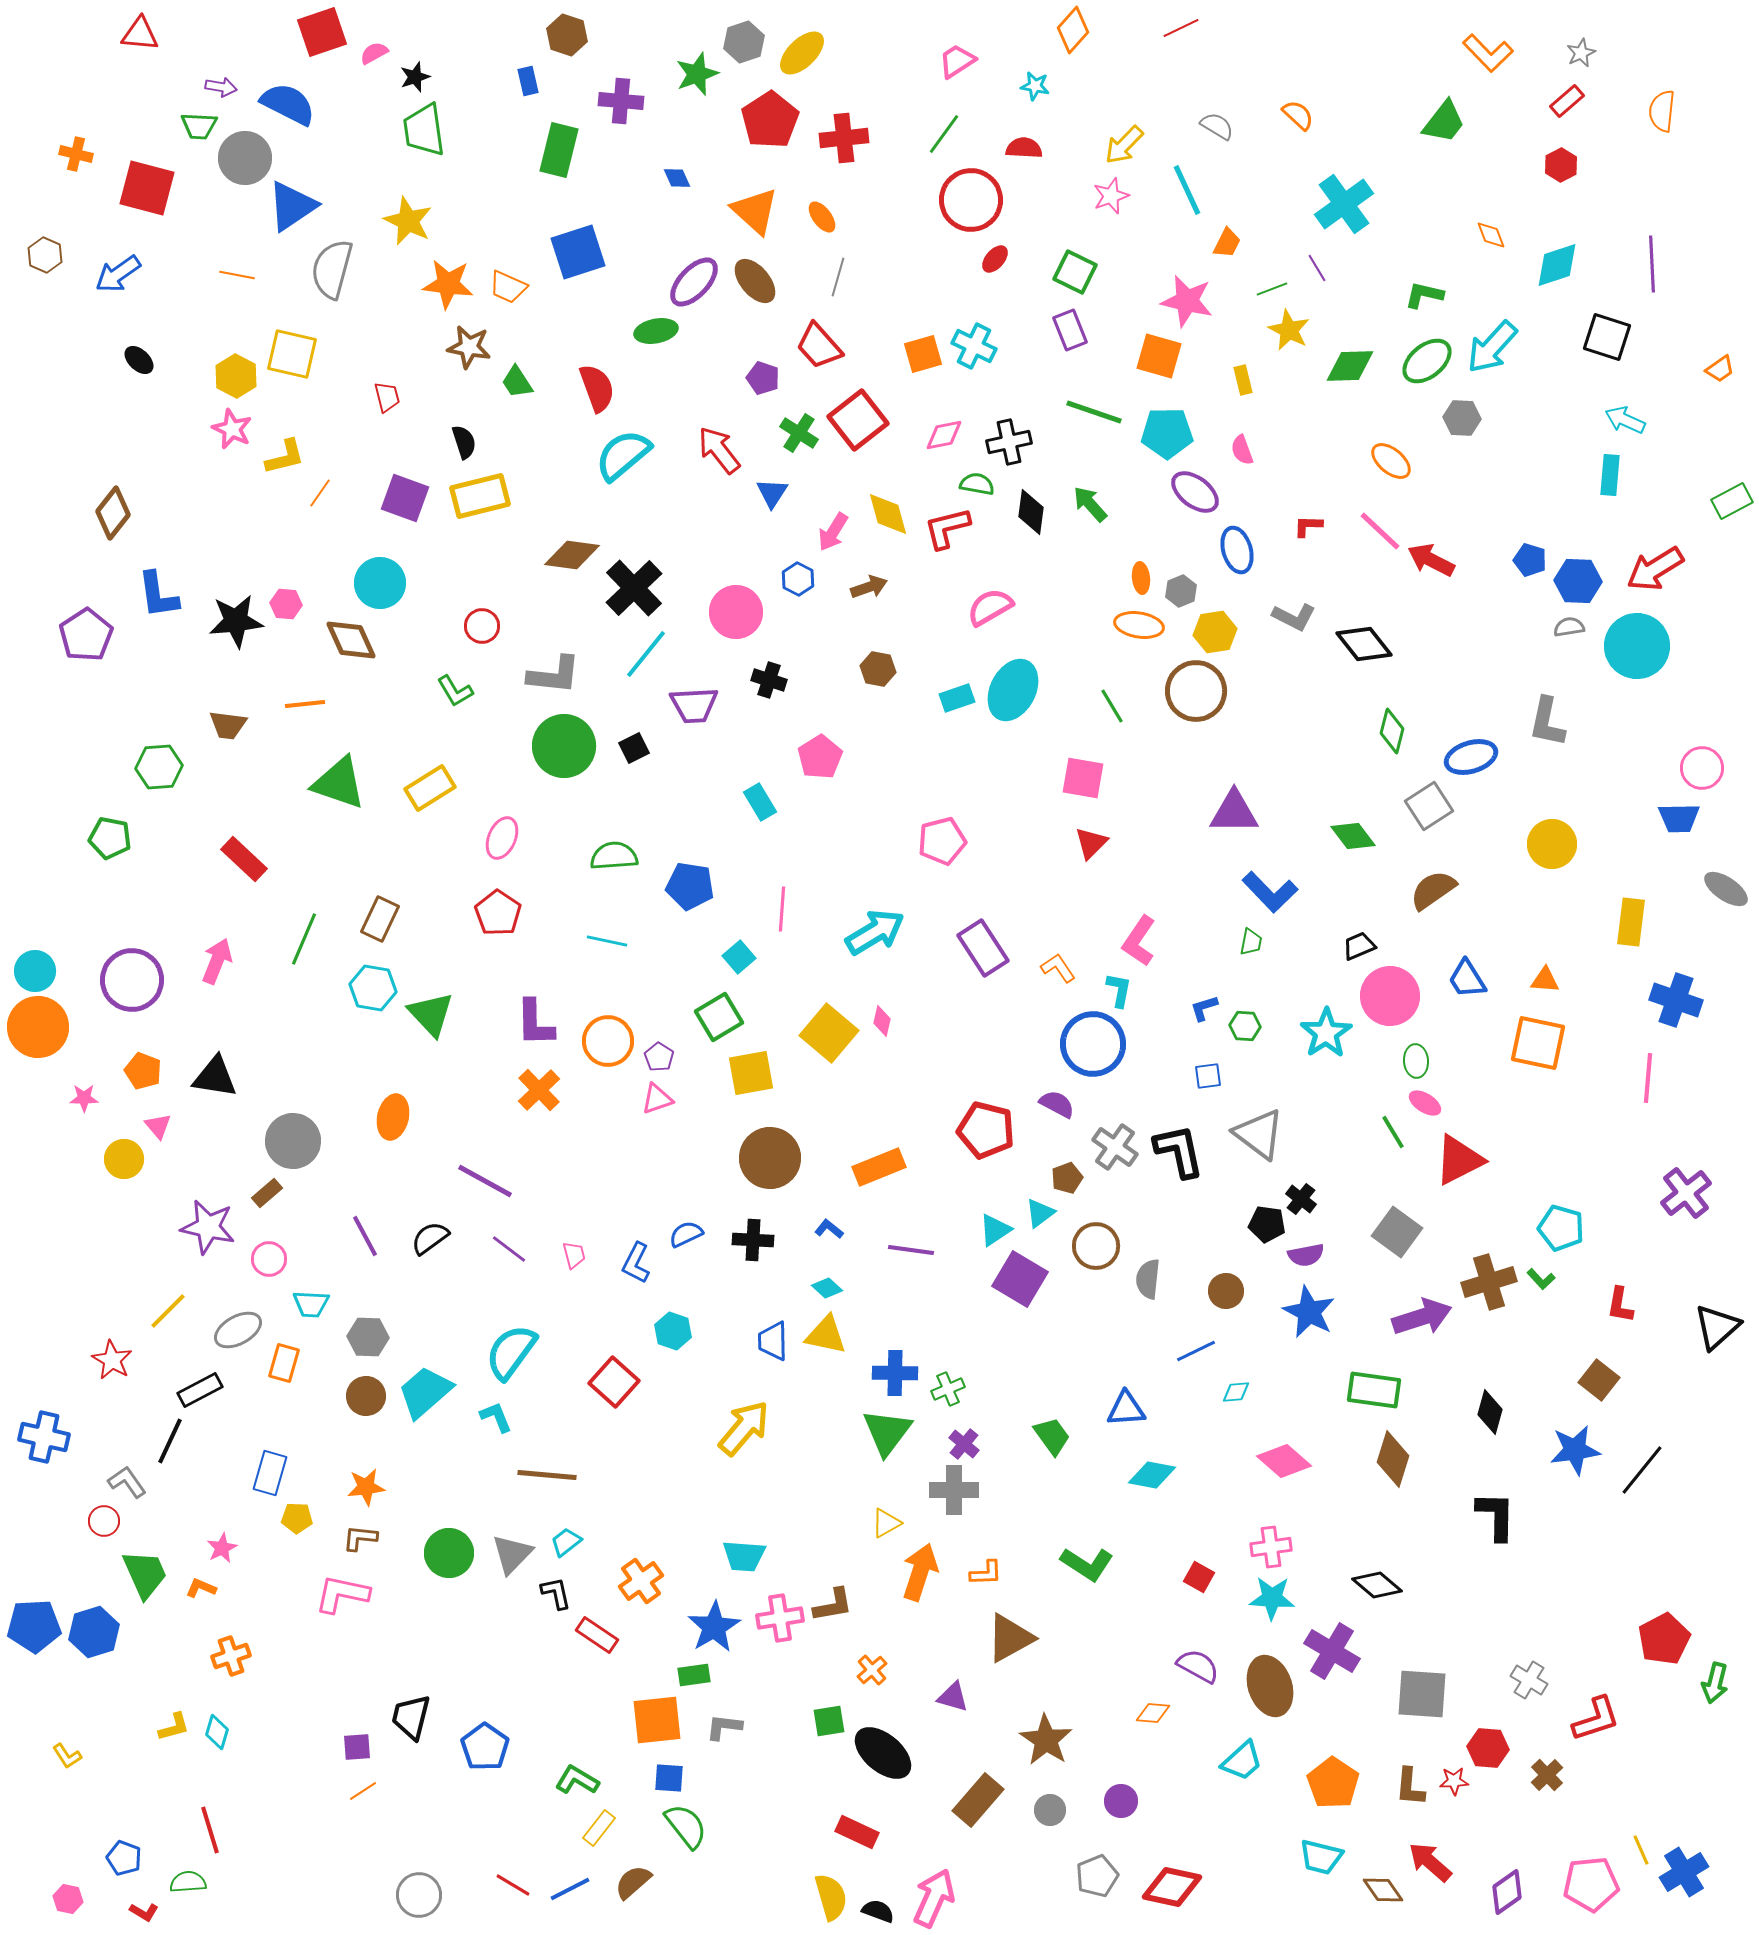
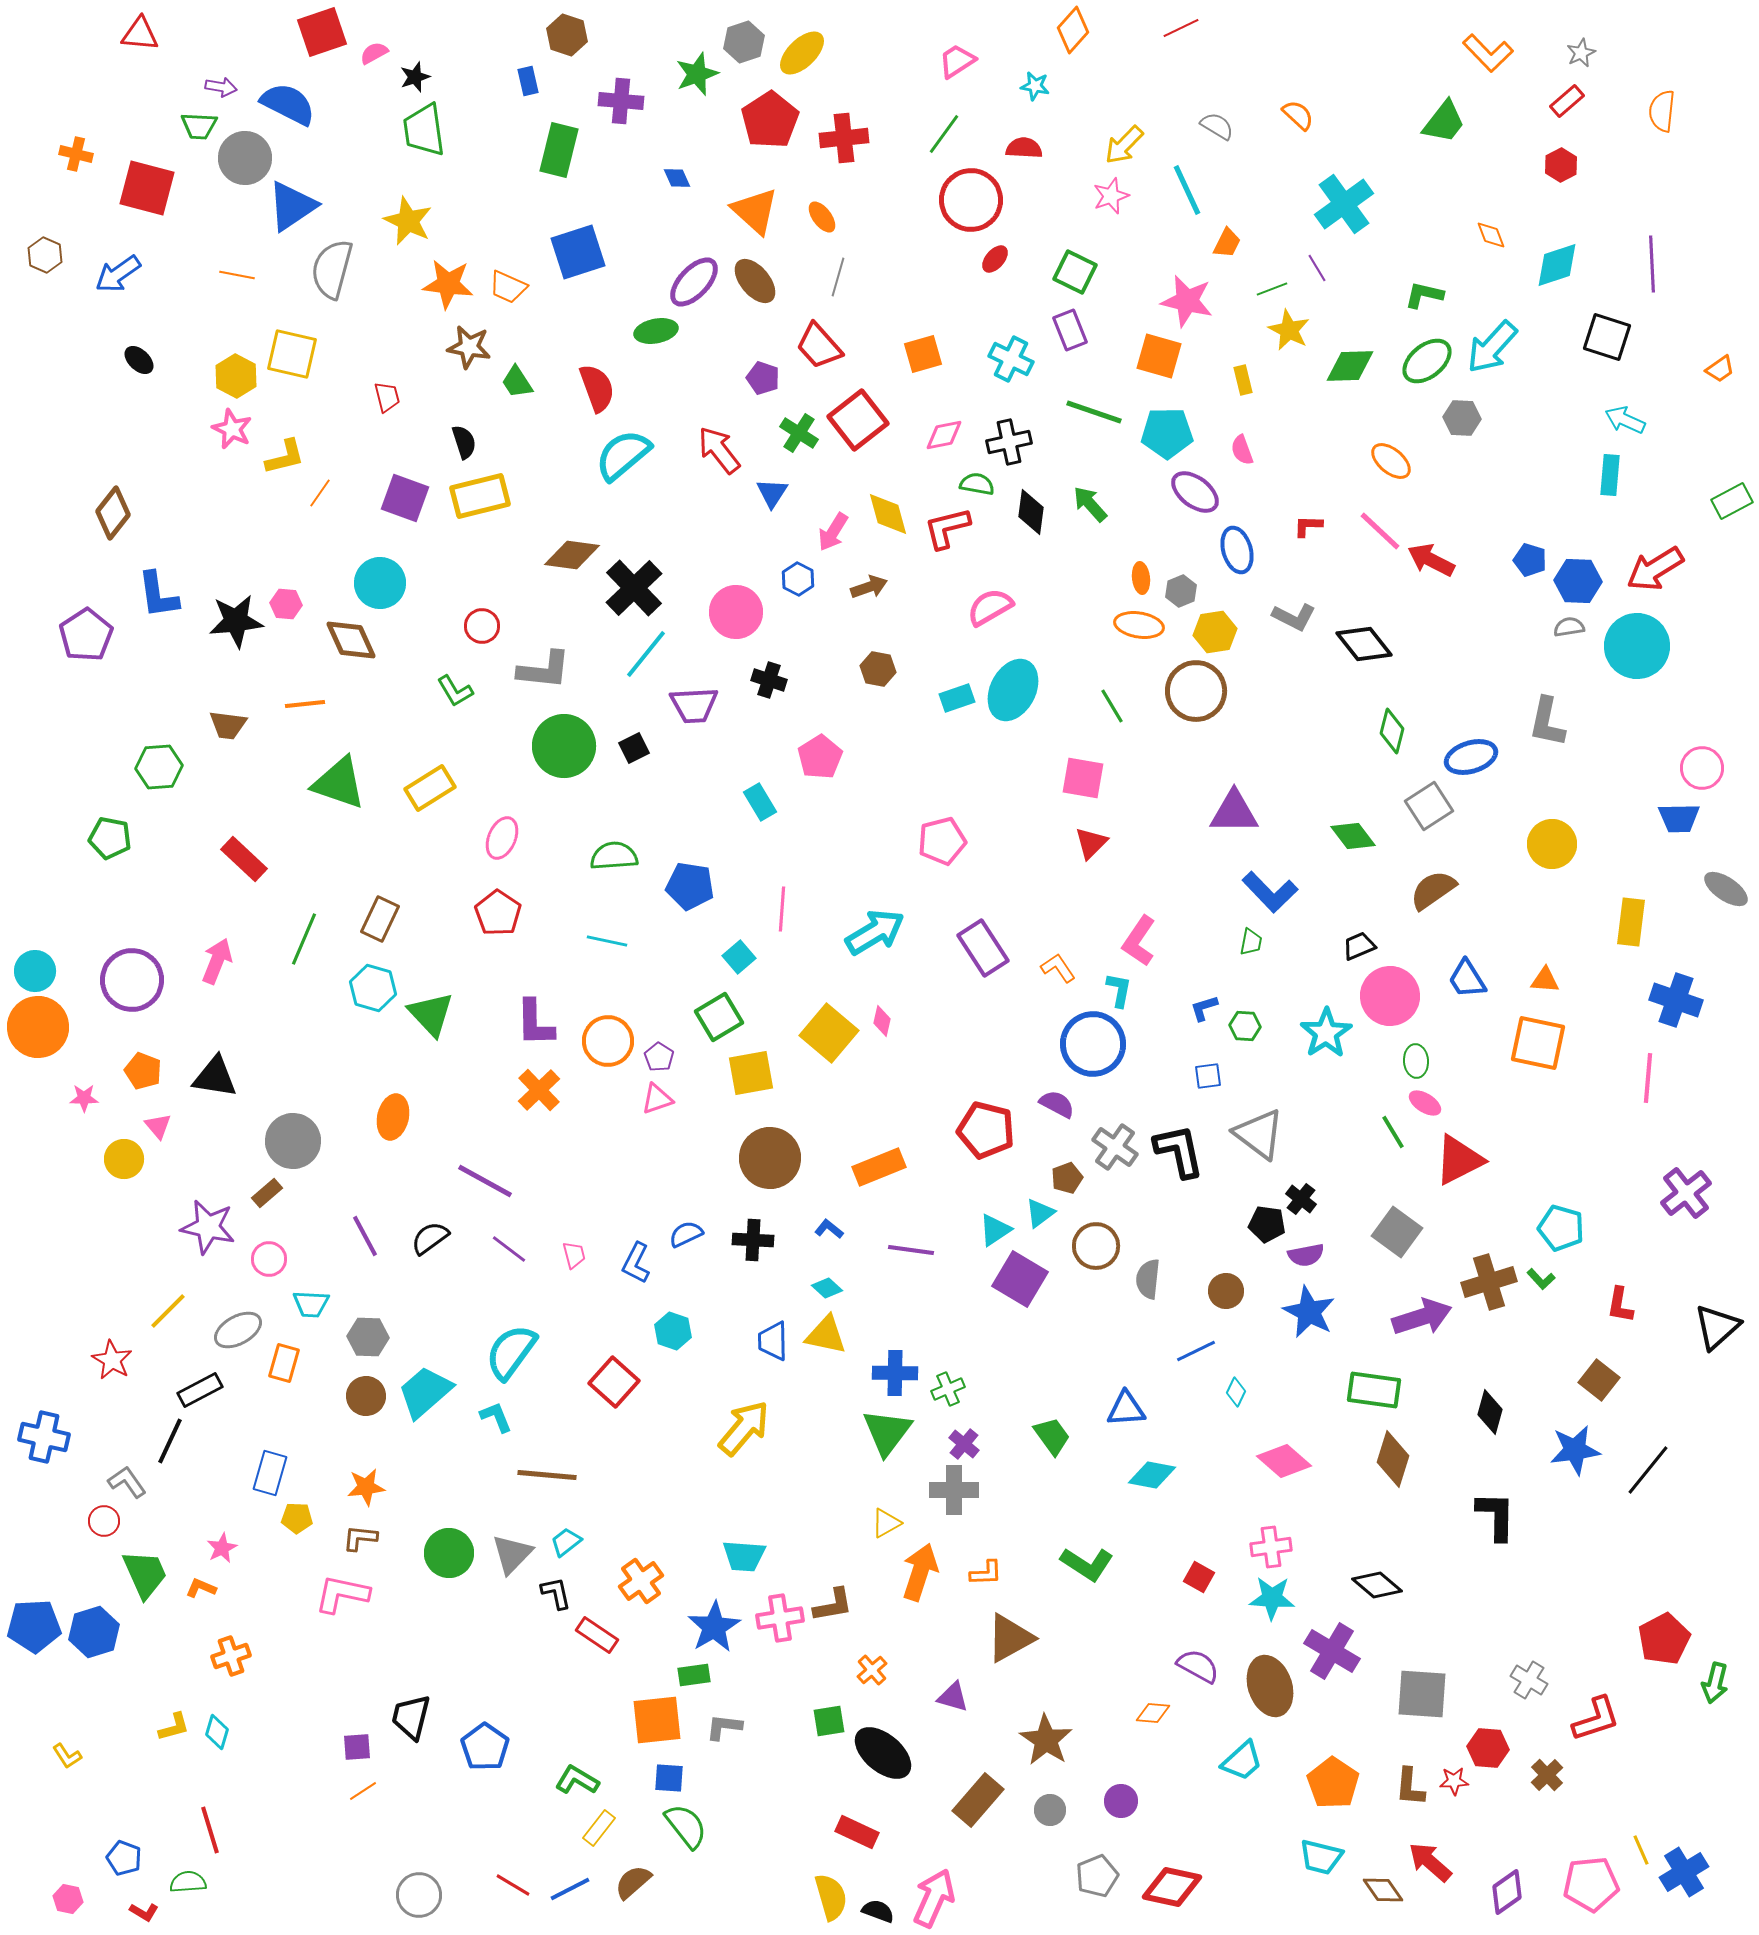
cyan cross at (974, 346): moved 37 px right, 13 px down
gray L-shape at (554, 675): moved 10 px left, 5 px up
cyan hexagon at (373, 988): rotated 6 degrees clockwise
cyan diamond at (1236, 1392): rotated 60 degrees counterclockwise
black line at (1642, 1470): moved 6 px right
